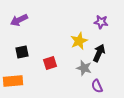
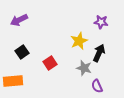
black square: rotated 24 degrees counterclockwise
red square: rotated 16 degrees counterclockwise
